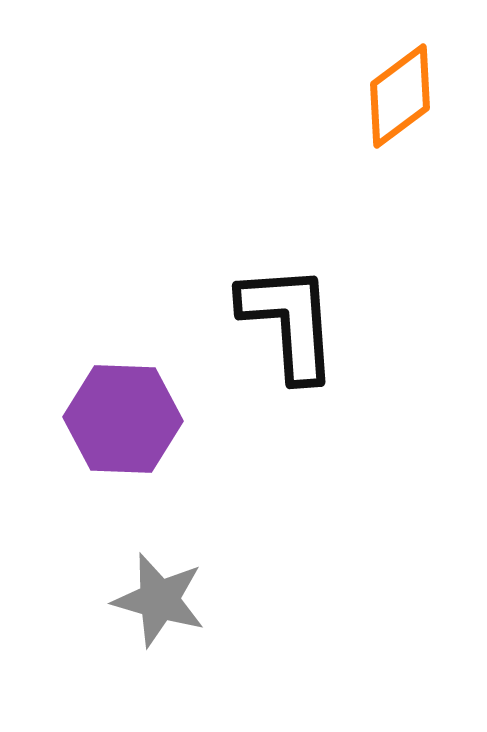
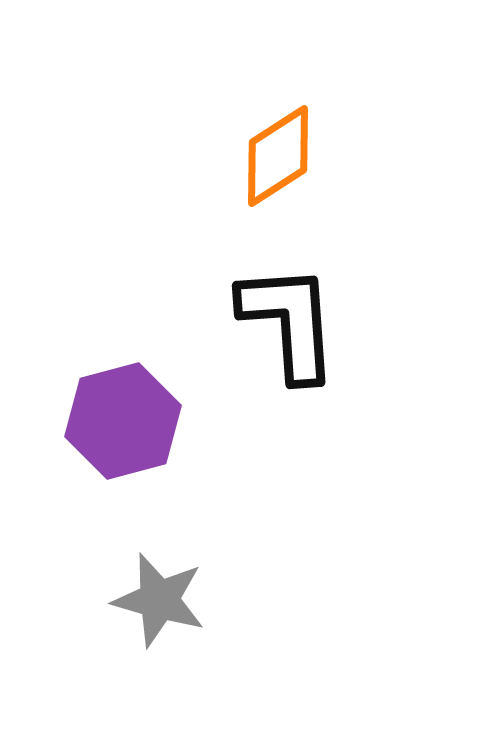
orange diamond: moved 122 px left, 60 px down; rotated 4 degrees clockwise
purple hexagon: moved 2 px down; rotated 17 degrees counterclockwise
